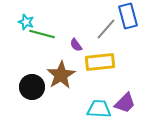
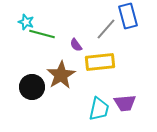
purple trapezoid: rotated 40 degrees clockwise
cyan trapezoid: rotated 100 degrees clockwise
